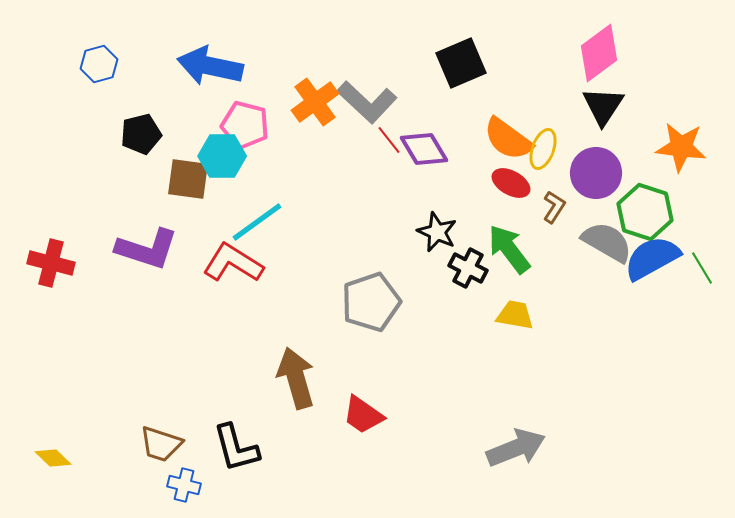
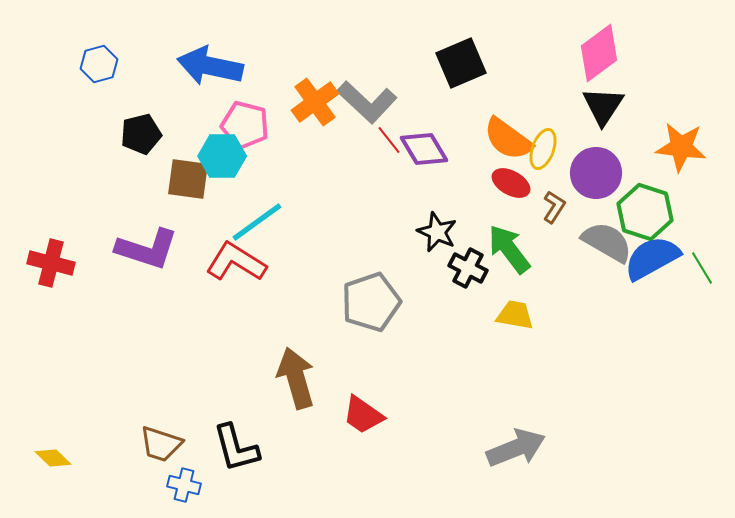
red L-shape: moved 3 px right, 1 px up
